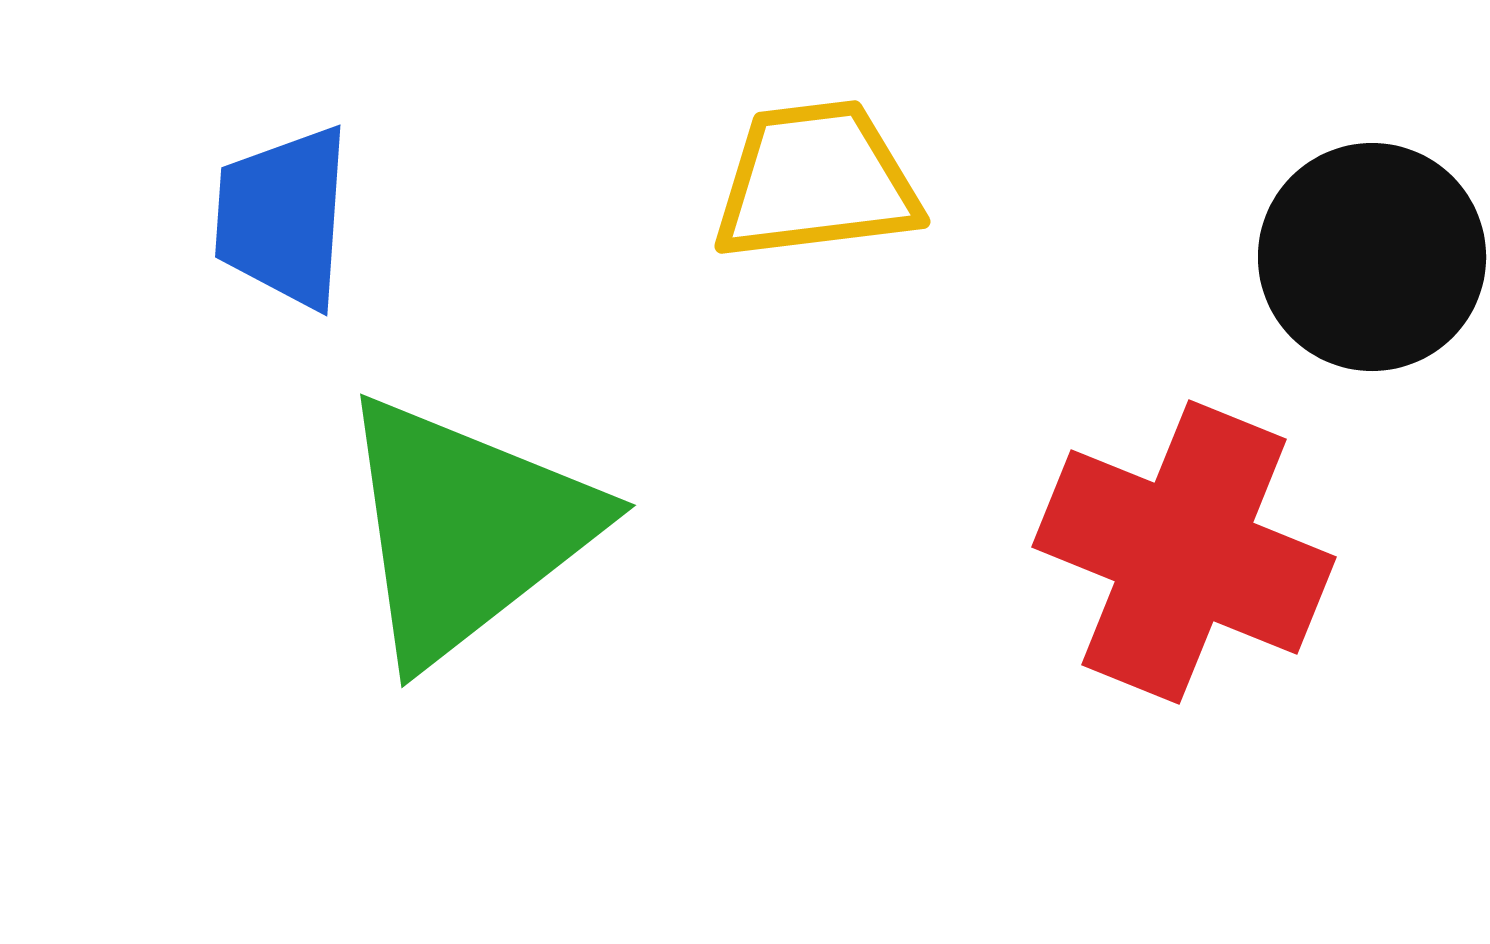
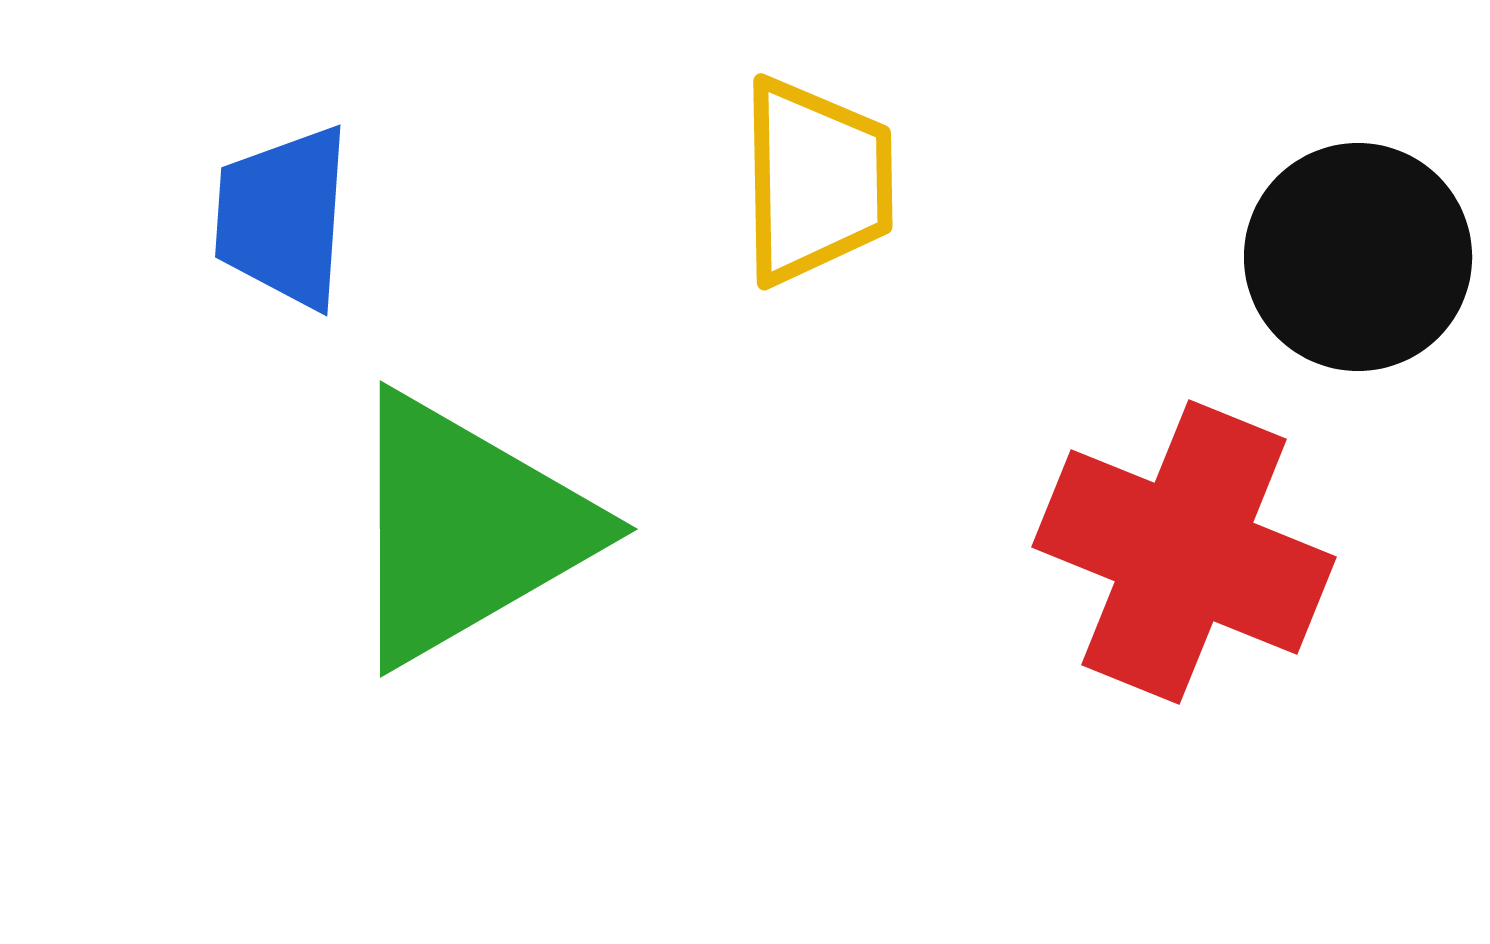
yellow trapezoid: rotated 96 degrees clockwise
black circle: moved 14 px left
green triangle: rotated 8 degrees clockwise
